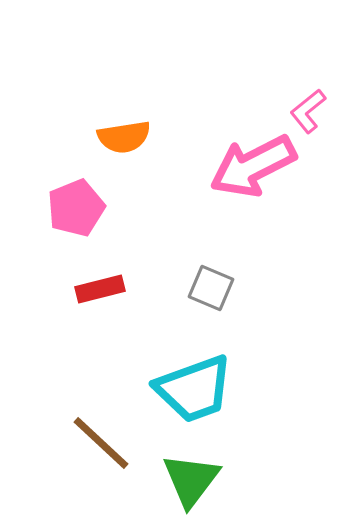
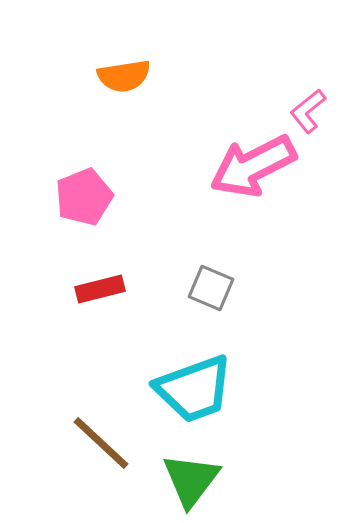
orange semicircle: moved 61 px up
pink pentagon: moved 8 px right, 11 px up
